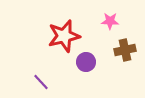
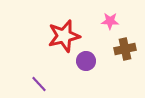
brown cross: moved 1 px up
purple circle: moved 1 px up
purple line: moved 2 px left, 2 px down
